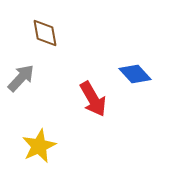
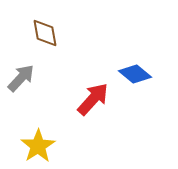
blue diamond: rotated 8 degrees counterclockwise
red arrow: rotated 108 degrees counterclockwise
yellow star: moved 1 px left; rotated 8 degrees counterclockwise
